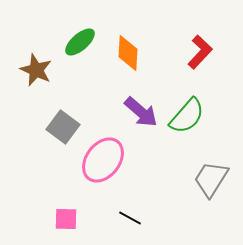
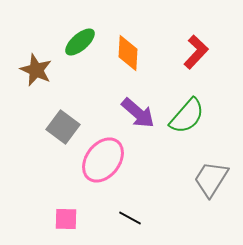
red L-shape: moved 4 px left
purple arrow: moved 3 px left, 1 px down
